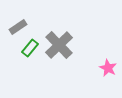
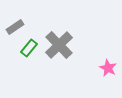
gray rectangle: moved 3 px left
green rectangle: moved 1 px left
